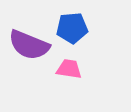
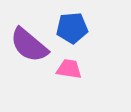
purple semicircle: rotated 18 degrees clockwise
